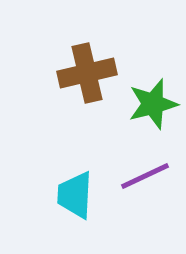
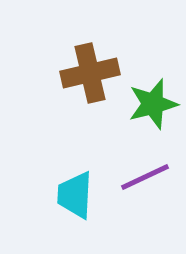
brown cross: moved 3 px right
purple line: moved 1 px down
